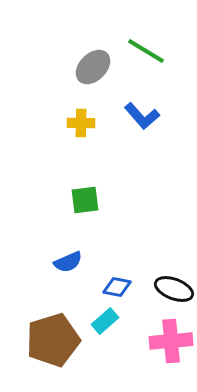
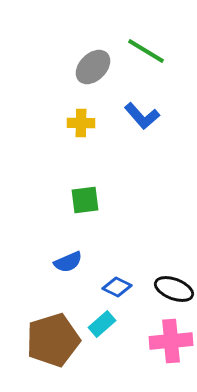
blue diamond: rotated 16 degrees clockwise
cyan rectangle: moved 3 px left, 3 px down
